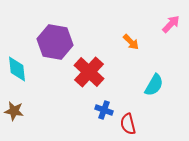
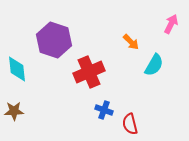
pink arrow: rotated 18 degrees counterclockwise
purple hexagon: moved 1 px left, 2 px up; rotated 8 degrees clockwise
red cross: rotated 24 degrees clockwise
cyan semicircle: moved 20 px up
brown star: rotated 12 degrees counterclockwise
red semicircle: moved 2 px right
